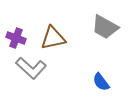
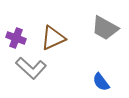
gray trapezoid: moved 1 px down
brown triangle: rotated 12 degrees counterclockwise
